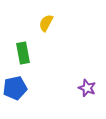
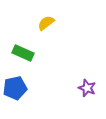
yellow semicircle: rotated 24 degrees clockwise
green rectangle: rotated 55 degrees counterclockwise
